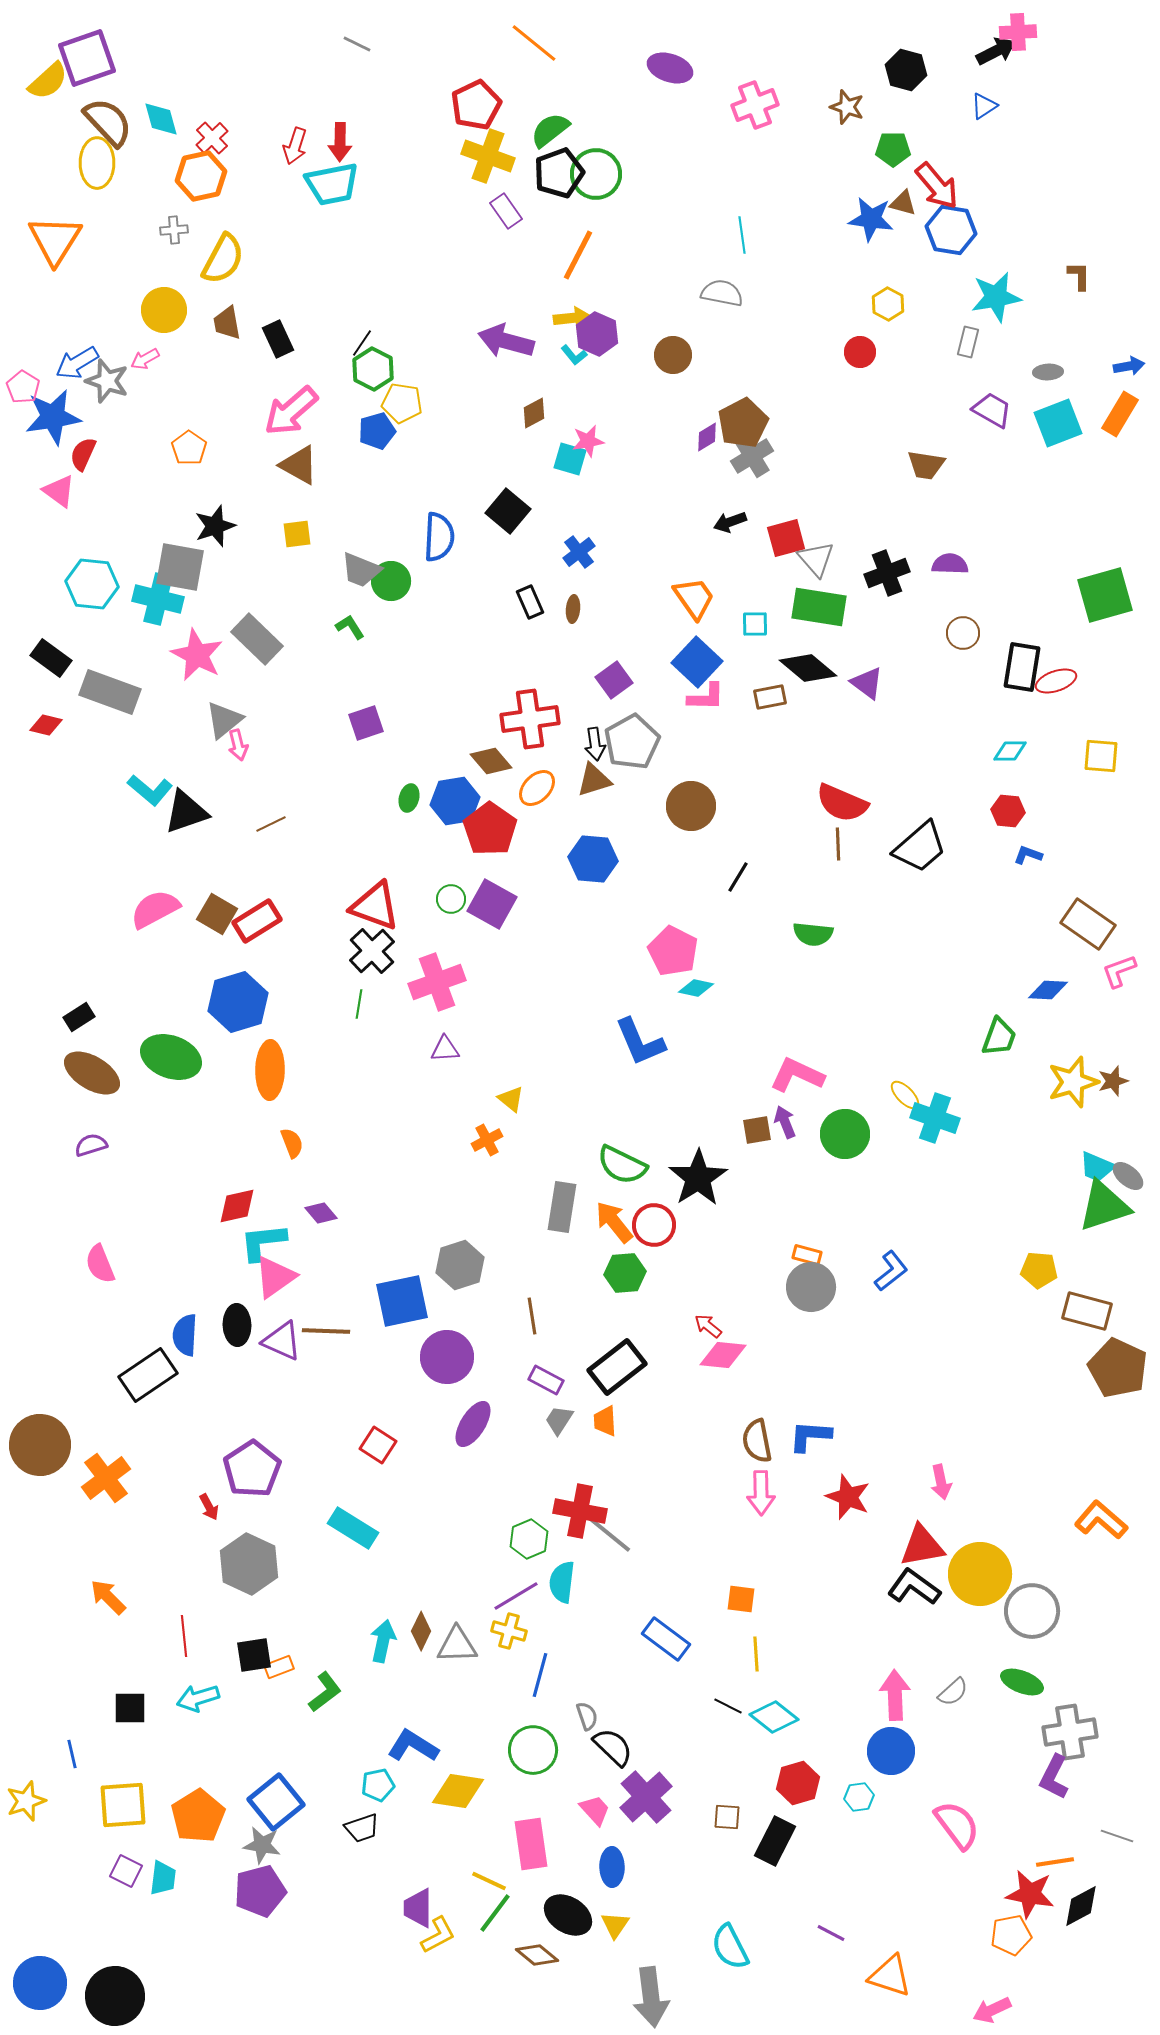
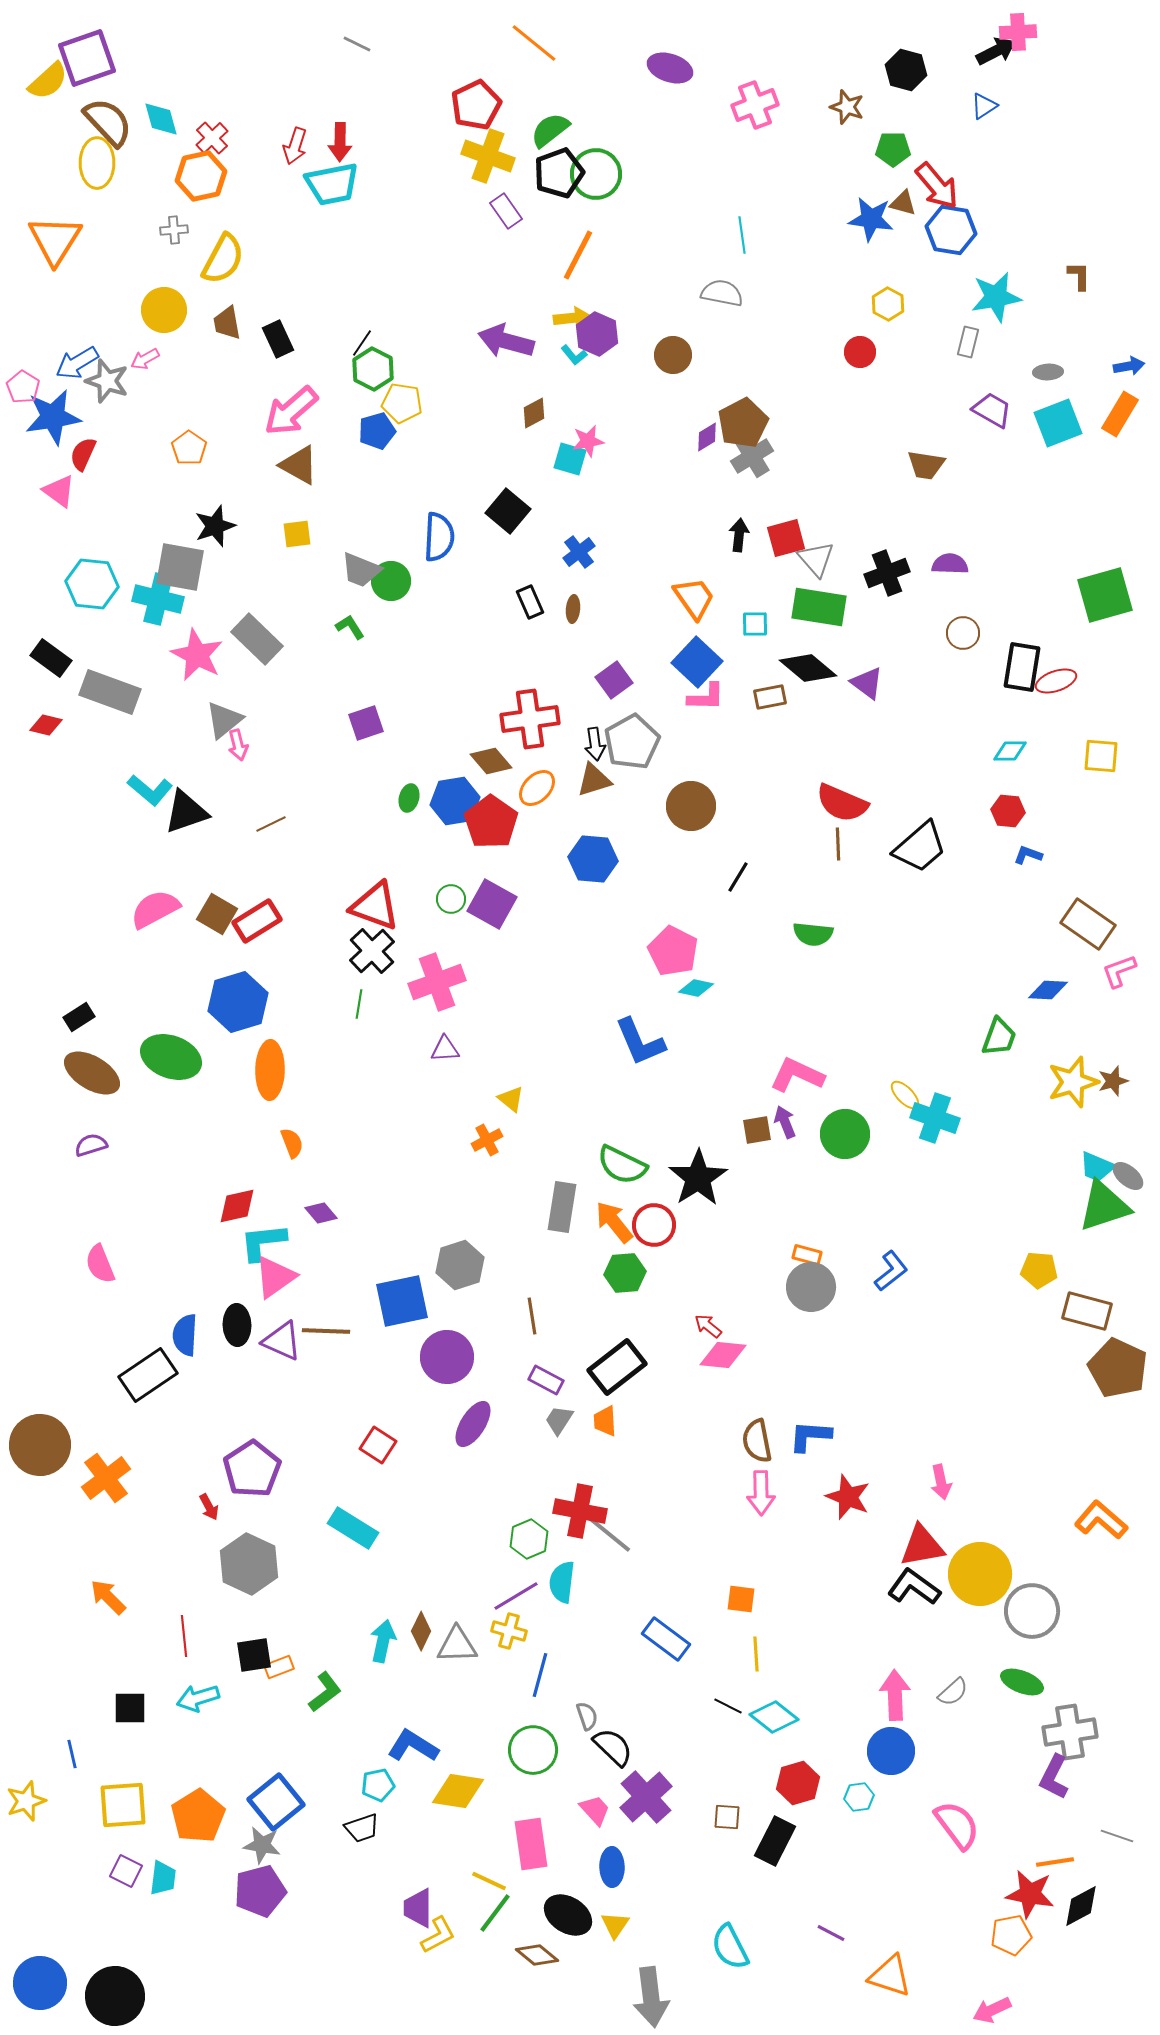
black arrow at (730, 522): moved 9 px right, 13 px down; rotated 116 degrees clockwise
red pentagon at (490, 829): moved 1 px right, 7 px up
